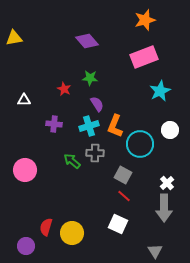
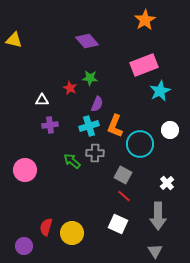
orange star: rotated 15 degrees counterclockwise
yellow triangle: moved 2 px down; rotated 24 degrees clockwise
pink rectangle: moved 8 px down
red star: moved 6 px right, 1 px up
white triangle: moved 18 px right
purple semicircle: rotated 56 degrees clockwise
purple cross: moved 4 px left, 1 px down; rotated 14 degrees counterclockwise
gray arrow: moved 6 px left, 8 px down
purple circle: moved 2 px left
